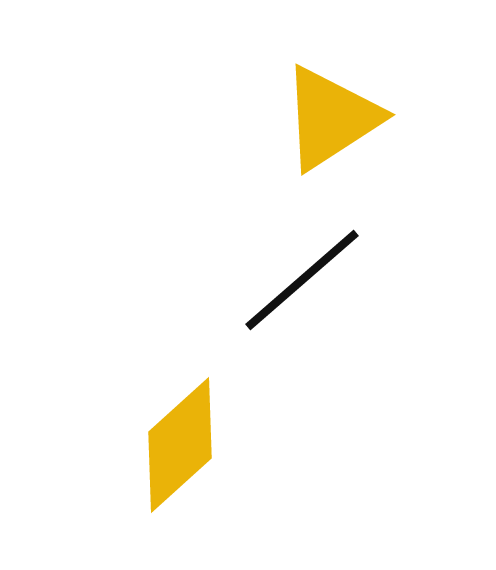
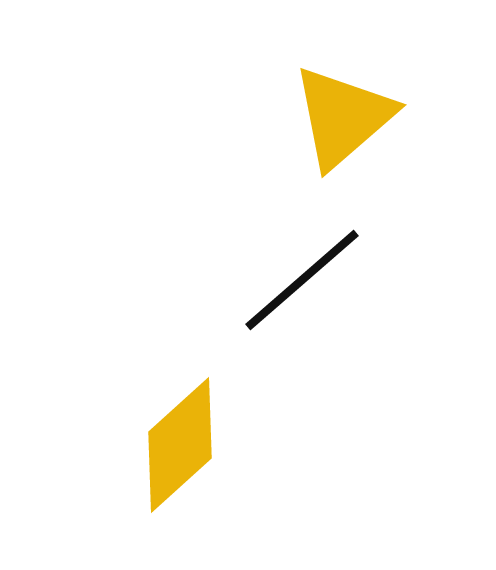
yellow triangle: moved 12 px right, 1 px up; rotated 8 degrees counterclockwise
